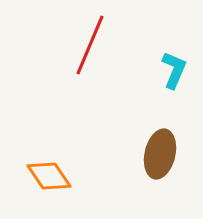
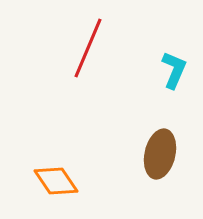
red line: moved 2 px left, 3 px down
orange diamond: moved 7 px right, 5 px down
